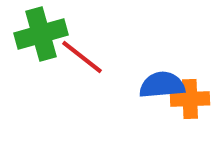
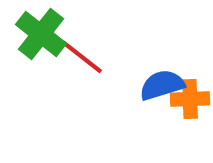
green cross: rotated 36 degrees counterclockwise
blue semicircle: rotated 12 degrees counterclockwise
